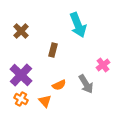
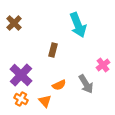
brown cross: moved 7 px left, 8 px up
